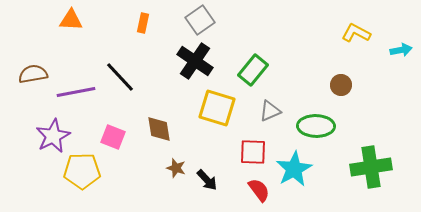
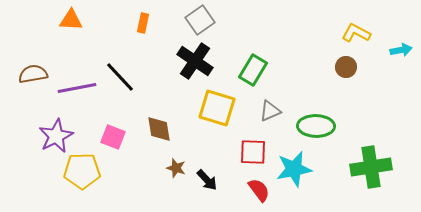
green rectangle: rotated 8 degrees counterclockwise
brown circle: moved 5 px right, 18 px up
purple line: moved 1 px right, 4 px up
purple star: moved 3 px right
cyan star: rotated 18 degrees clockwise
